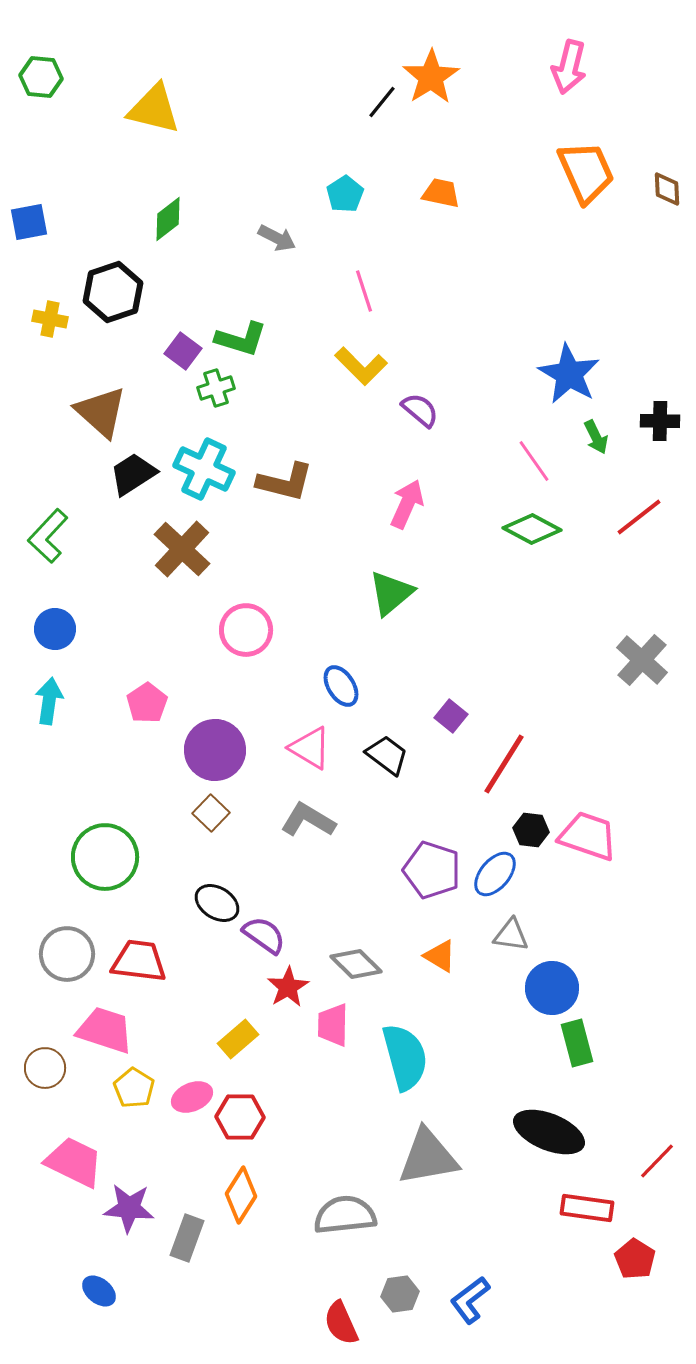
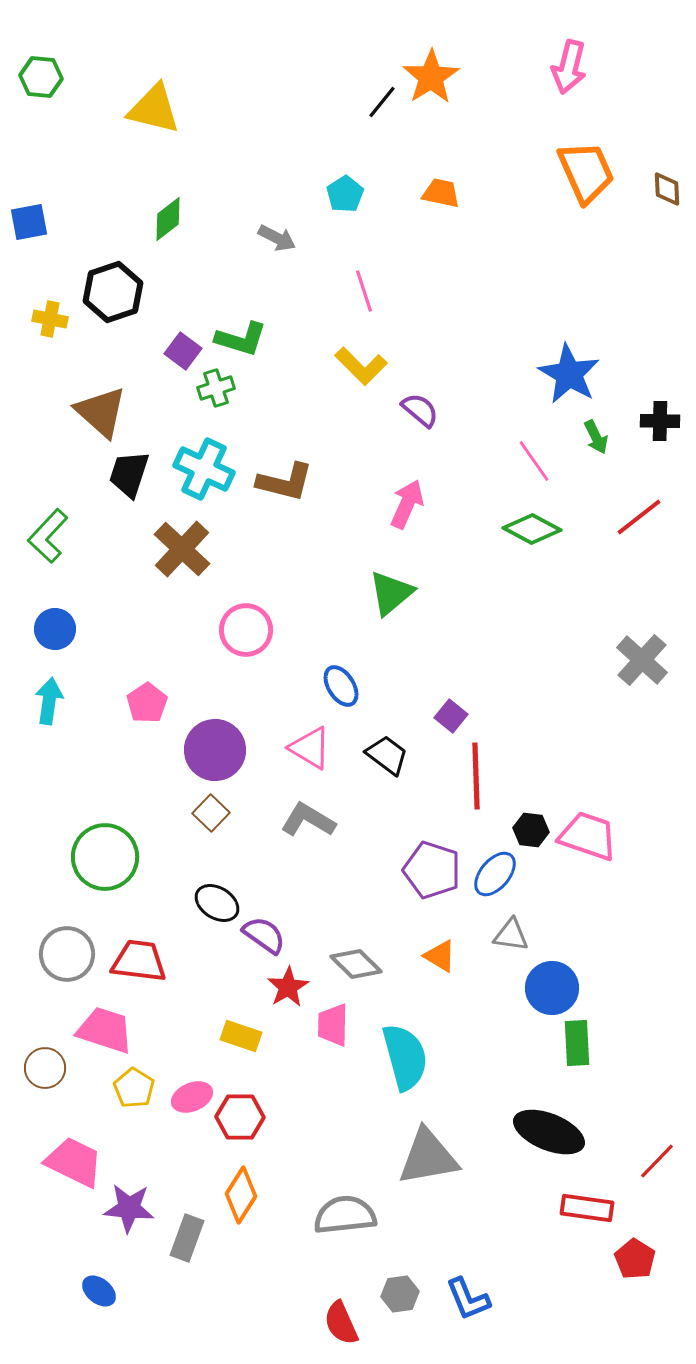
black trapezoid at (133, 474): moved 4 px left; rotated 39 degrees counterclockwise
red line at (504, 764): moved 28 px left, 12 px down; rotated 34 degrees counterclockwise
yellow rectangle at (238, 1039): moved 3 px right, 3 px up; rotated 60 degrees clockwise
green rectangle at (577, 1043): rotated 12 degrees clockwise
blue L-shape at (470, 1300): moved 2 px left, 1 px up; rotated 75 degrees counterclockwise
